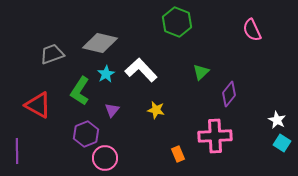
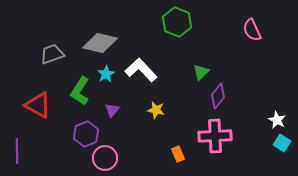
purple diamond: moved 11 px left, 2 px down
